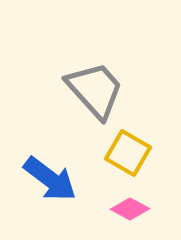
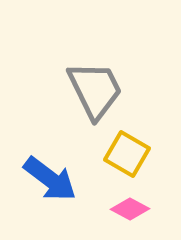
gray trapezoid: rotated 16 degrees clockwise
yellow square: moved 1 px left, 1 px down
